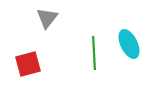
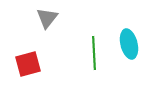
cyan ellipse: rotated 12 degrees clockwise
